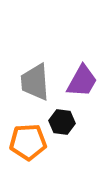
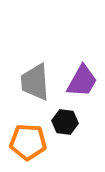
black hexagon: moved 3 px right
orange pentagon: rotated 6 degrees clockwise
